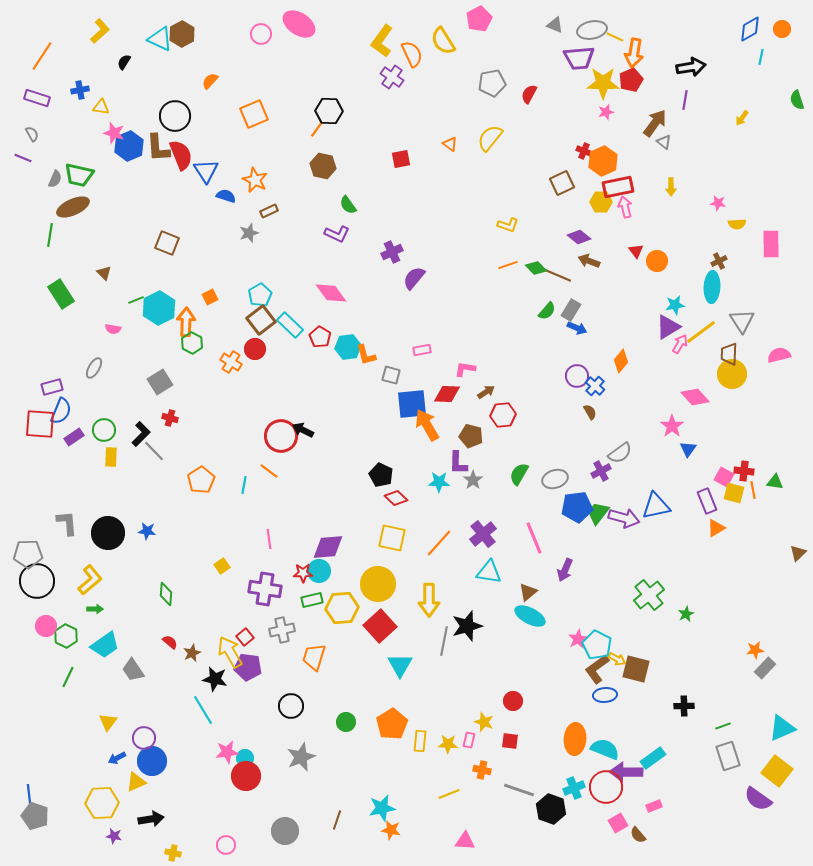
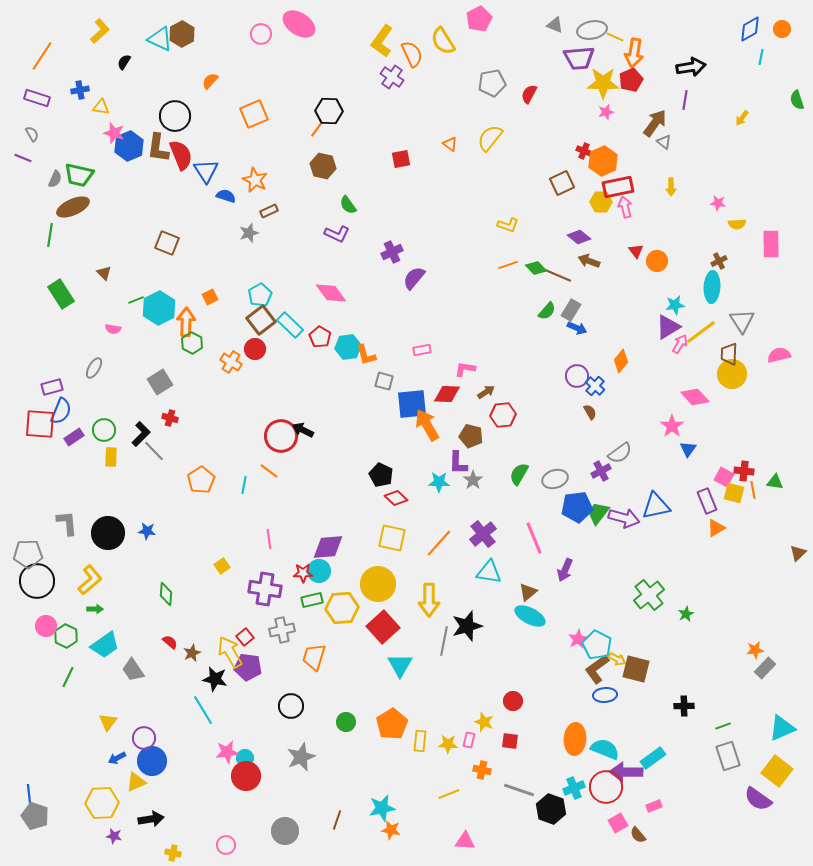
brown L-shape at (158, 148): rotated 12 degrees clockwise
gray square at (391, 375): moved 7 px left, 6 px down
red square at (380, 626): moved 3 px right, 1 px down
